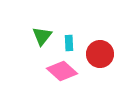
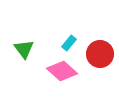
green triangle: moved 18 px left, 13 px down; rotated 15 degrees counterclockwise
cyan rectangle: rotated 42 degrees clockwise
